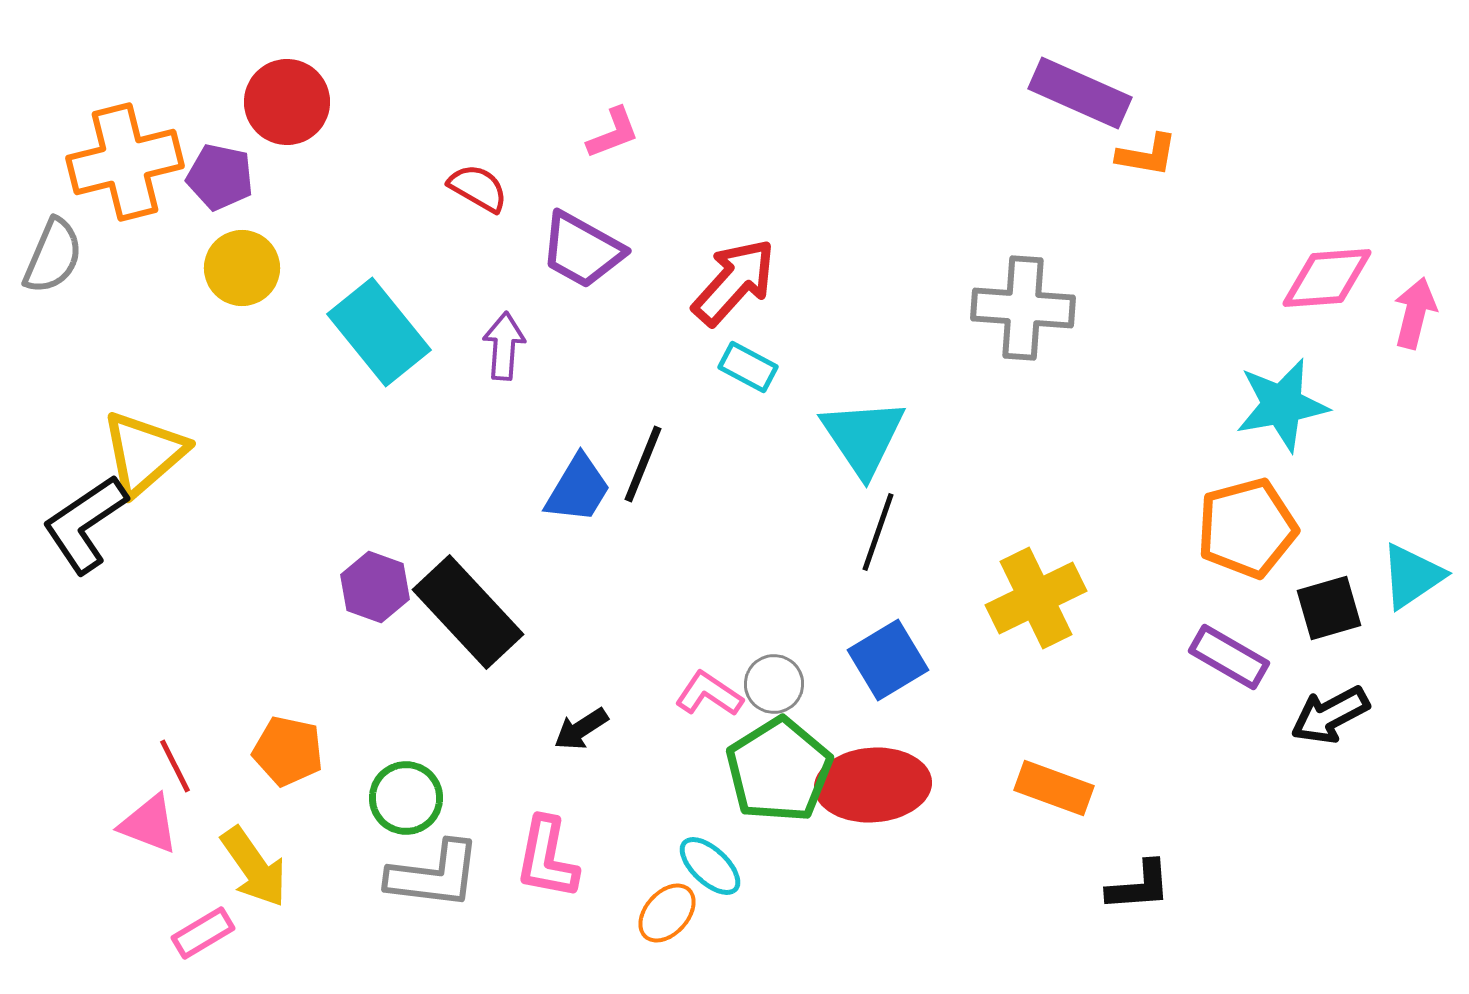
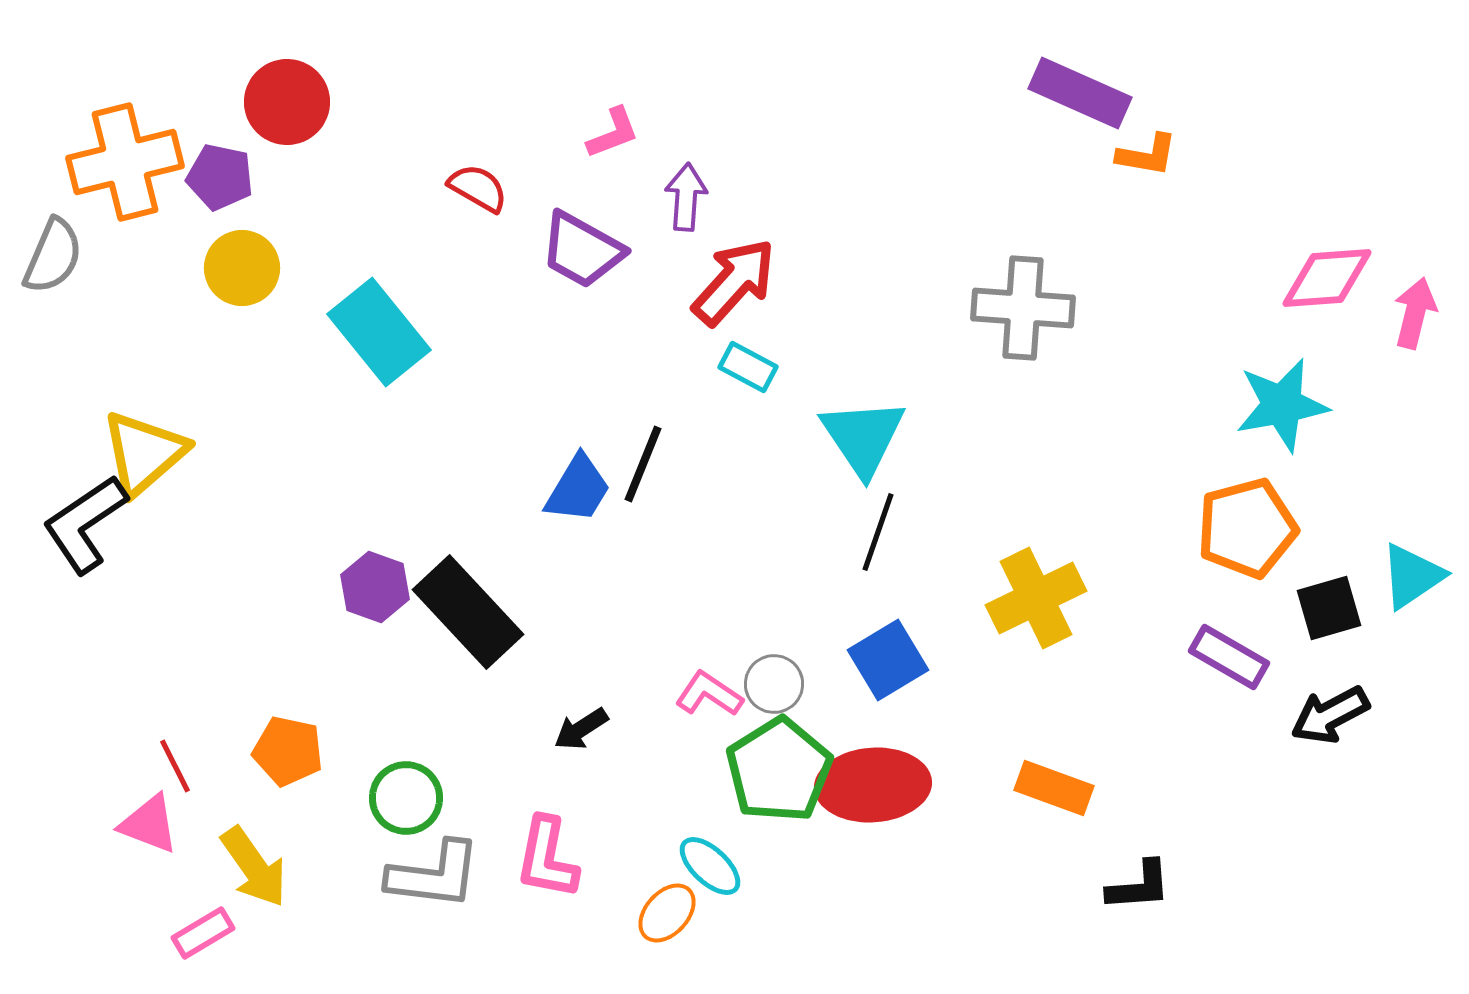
purple arrow at (504, 346): moved 182 px right, 149 px up
